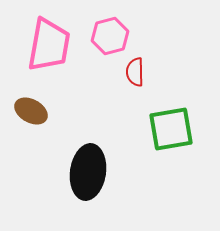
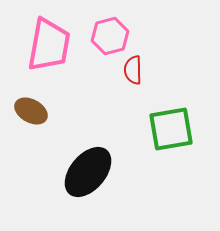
red semicircle: moved 2 px left, 2 px up
black ellipse: rotated 32 degrees clockwise
